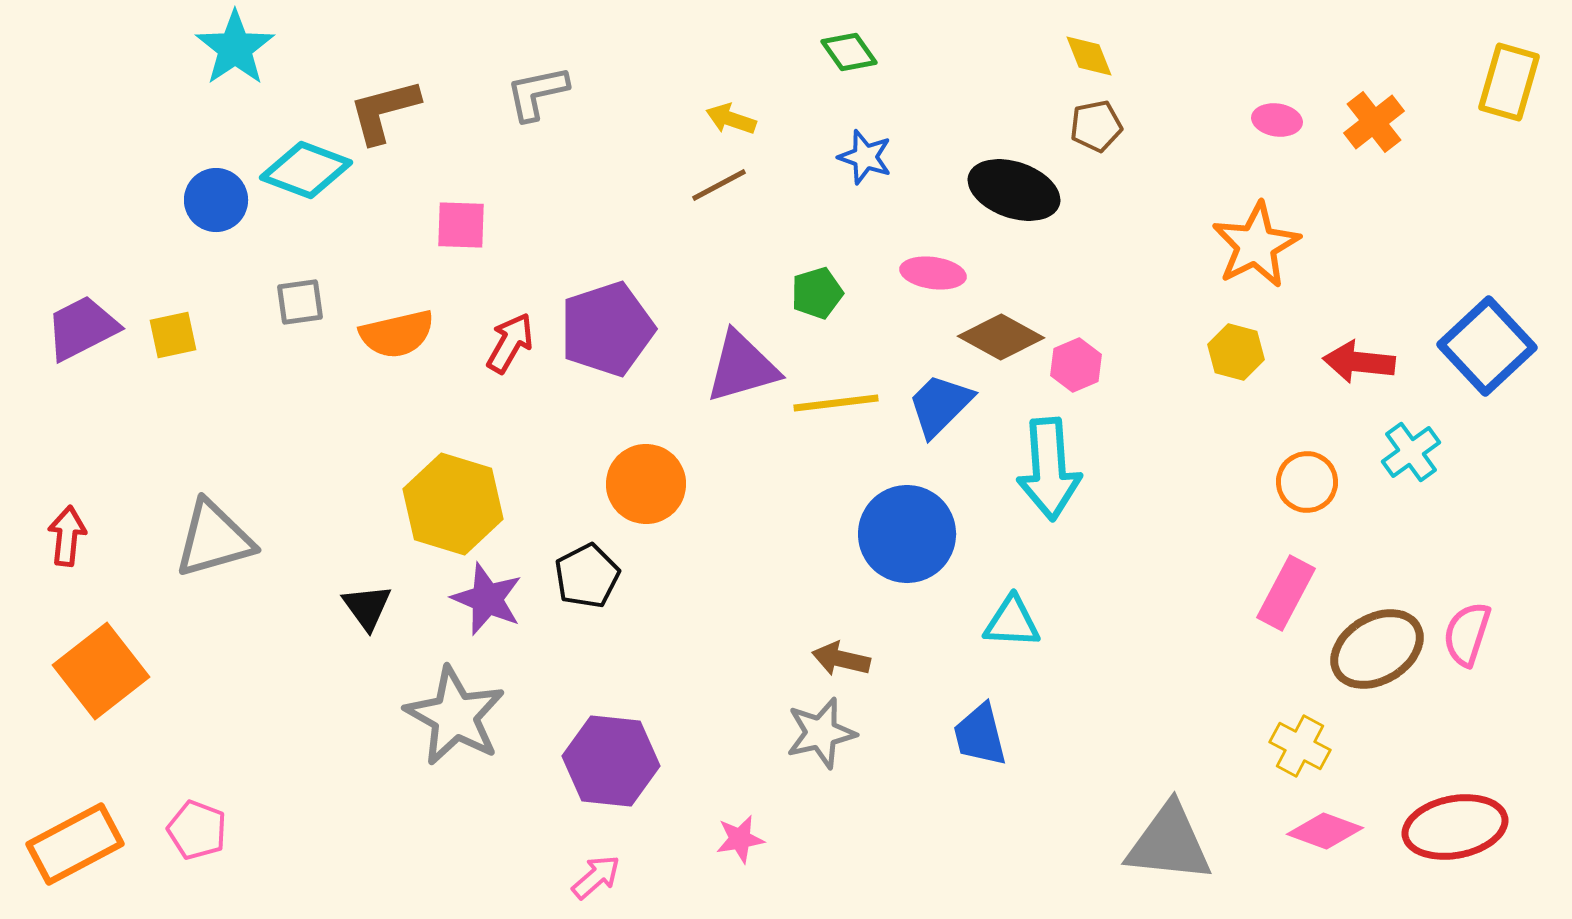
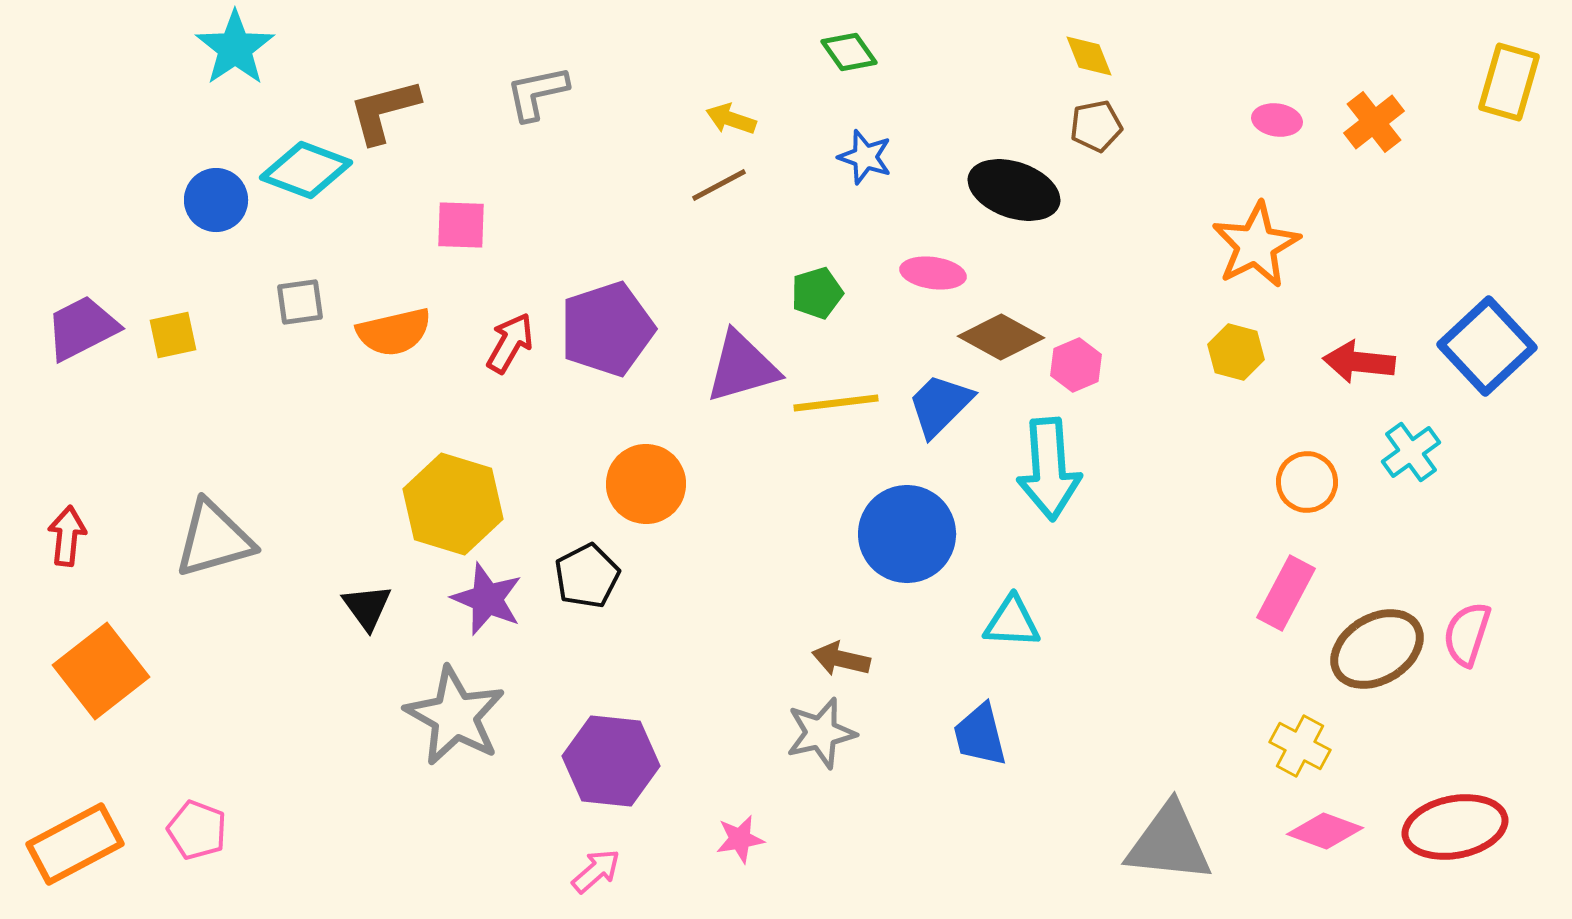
orange semicircle at (397, 334): moved 3 px left, 2 px up
pink arrow at (596, 877): moved 6 px up
